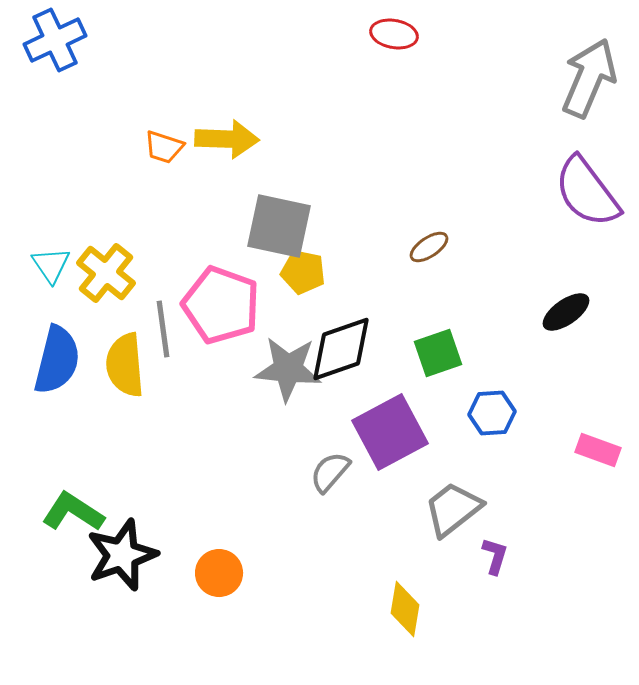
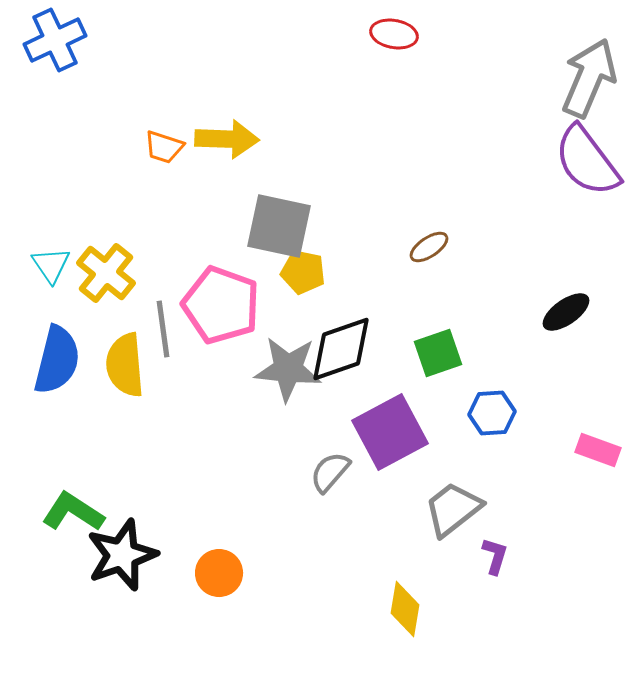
purple semicircle: moved 31 px up
